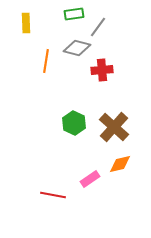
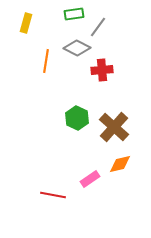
yellow rectangle: rotated 18 degrees clockwise
gray diamond: rotated 12 degrees clockwise
green hexagon: moved 3 px right, 5 px up
